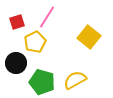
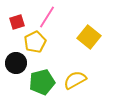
green pentagon: rotated 30 degrees counterclockwise
